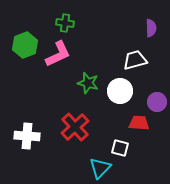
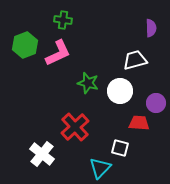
green cross: moved 2 px left, 3 px up
pink L-shape: moved 1 px up
purple circle: moved 1 px left, 1 px down
white cross: moved 15 px right, 18 px down; rotated 35 degrees clockwise
